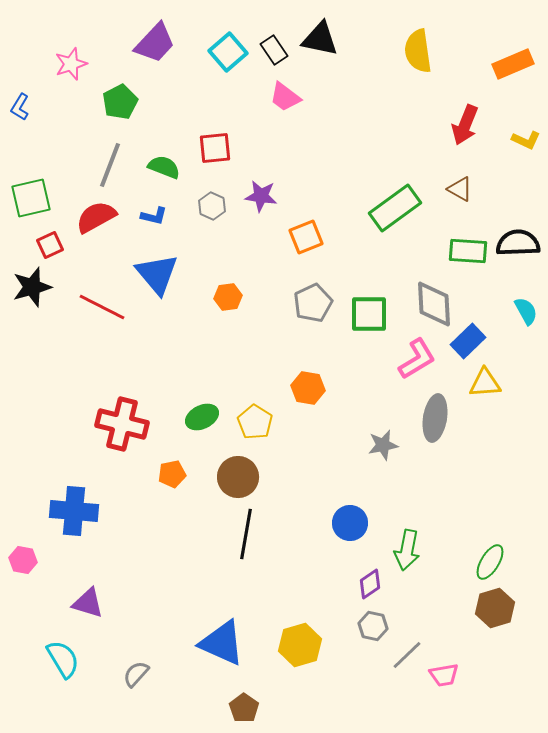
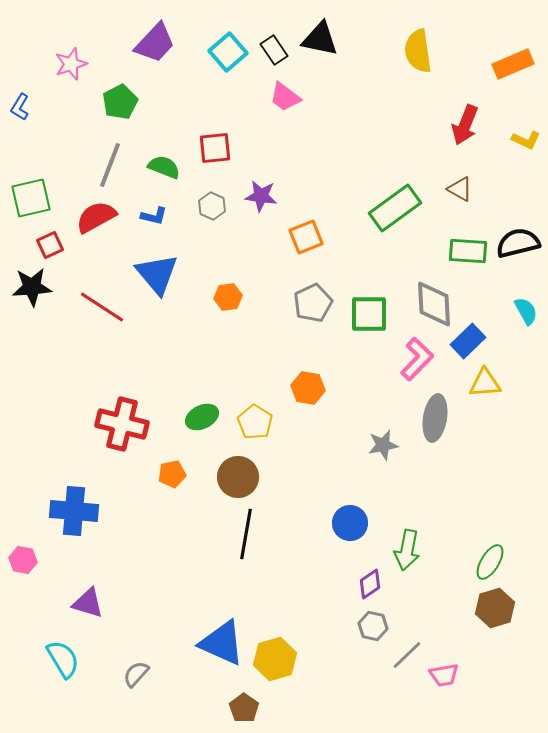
black semicircle at (518, 243): rotated 12 degrees counterclockwise
black star at (32, 287): rotated 12 degrees clockwise
red line at (102, 307): rotated 6 degrees clockwise
pink L-shape at (417, 359): rotated 15 degrees counterclockwise
yellow hexagon at (300, 645): moved 25 px left, 14 px down
